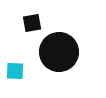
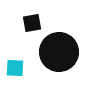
cyan square: moved 3 px up
